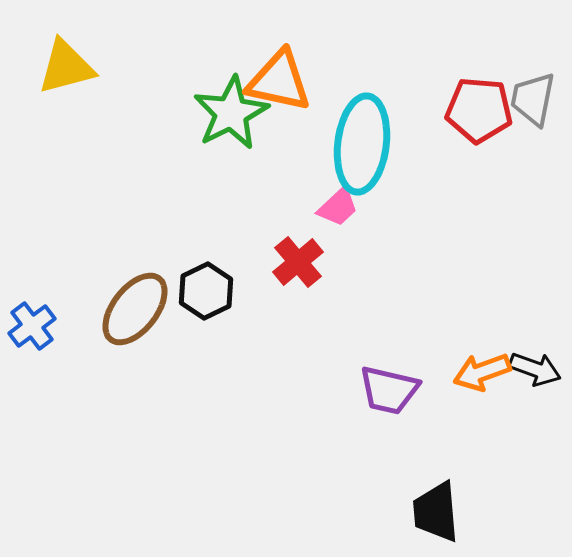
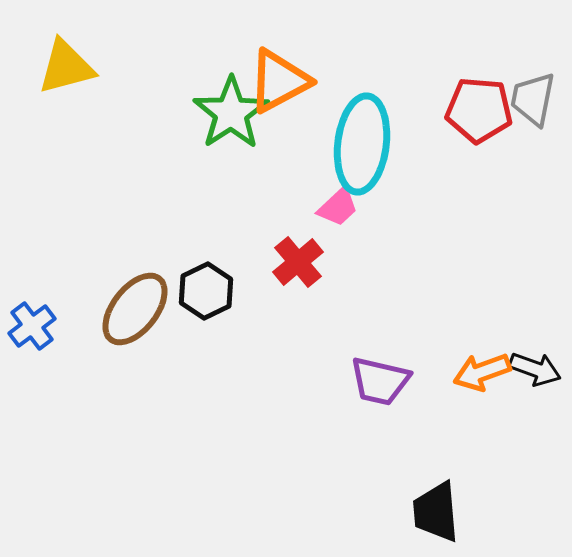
orange triangle: rotated 40 degrees counterclockwise
green star: rotated 6 degrees counterclockwise
purple trapezoid: moved 9 px left, 9 px up
